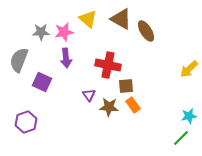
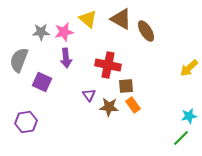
yellow arrow: moved 1 px up
purple hexagon: rotated 10 degrees clockwise
